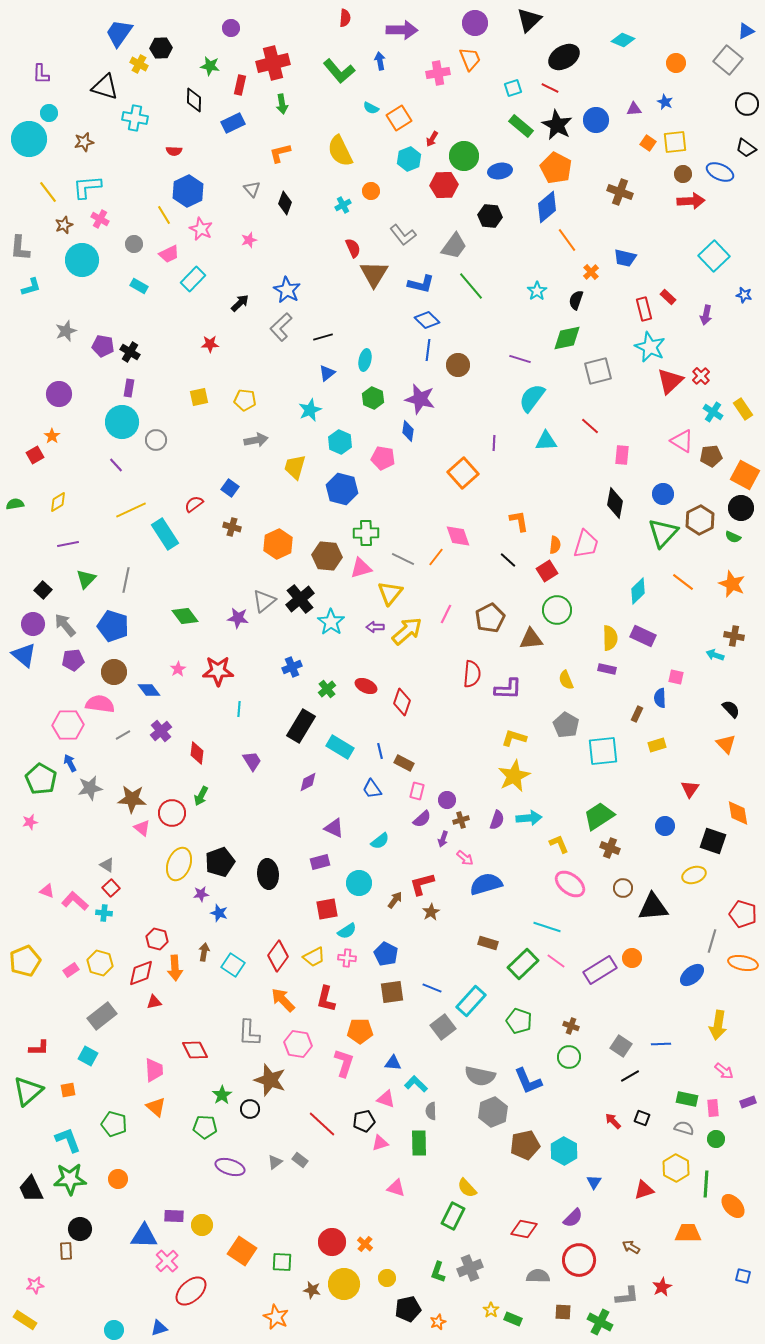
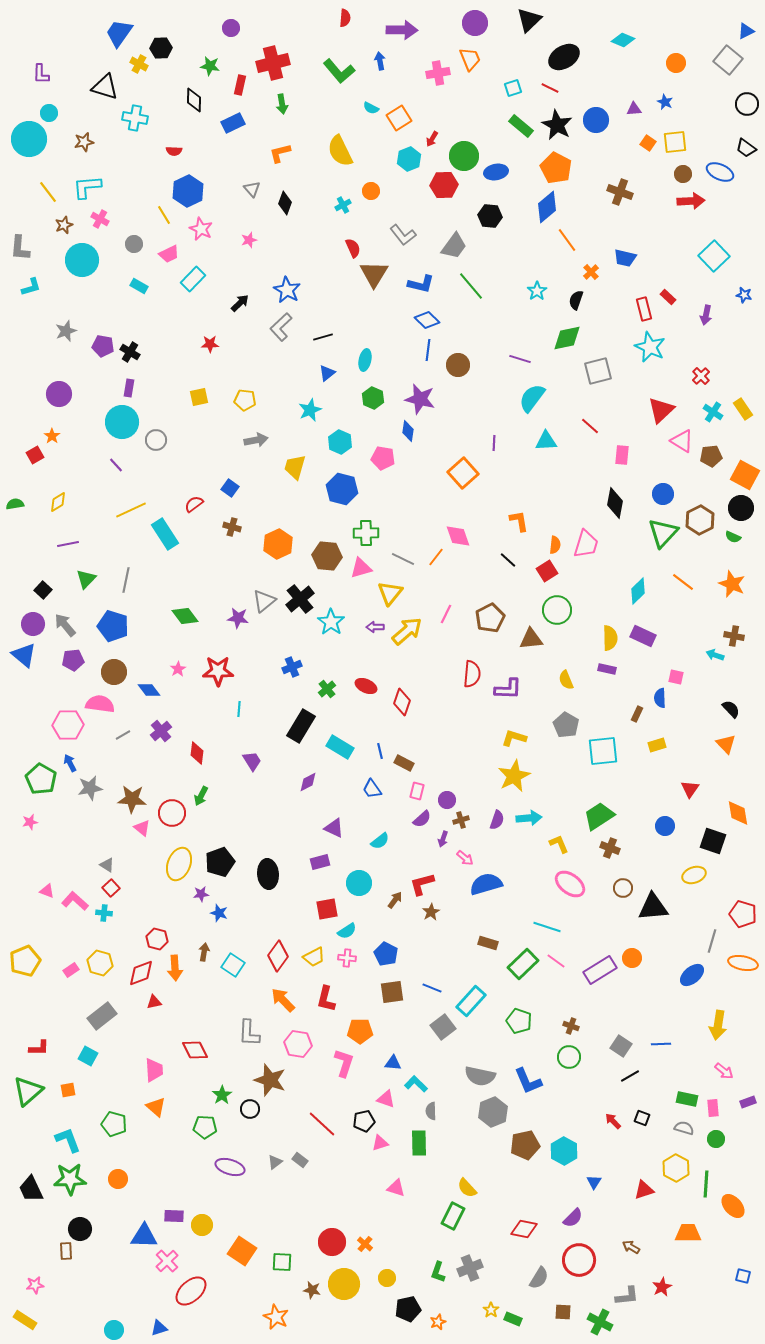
blue ellipse at (500, 171): moved 4 px left, 1 px down
red triangle at (670, 381): moved 9 px left, 29 px down
gray semicircle at (538, 1276): moved 1 px right, 2 px down; rotated 120 degrees clockwise
